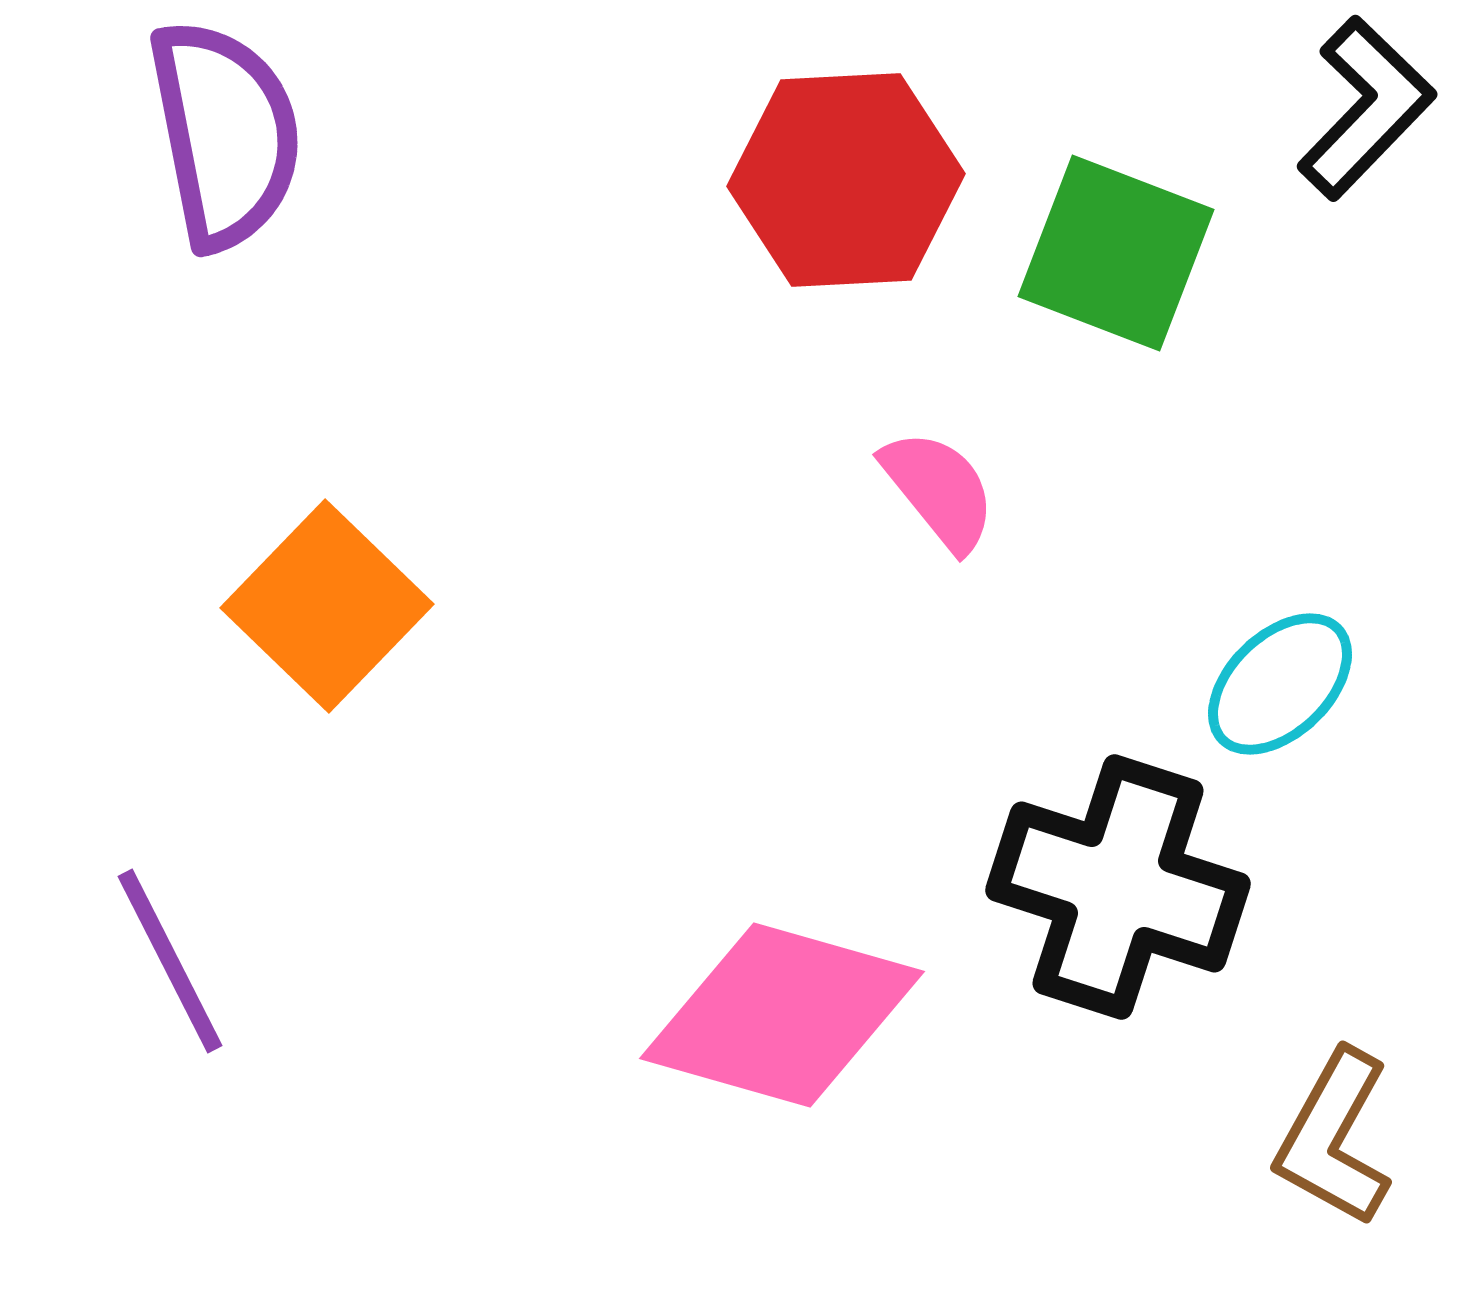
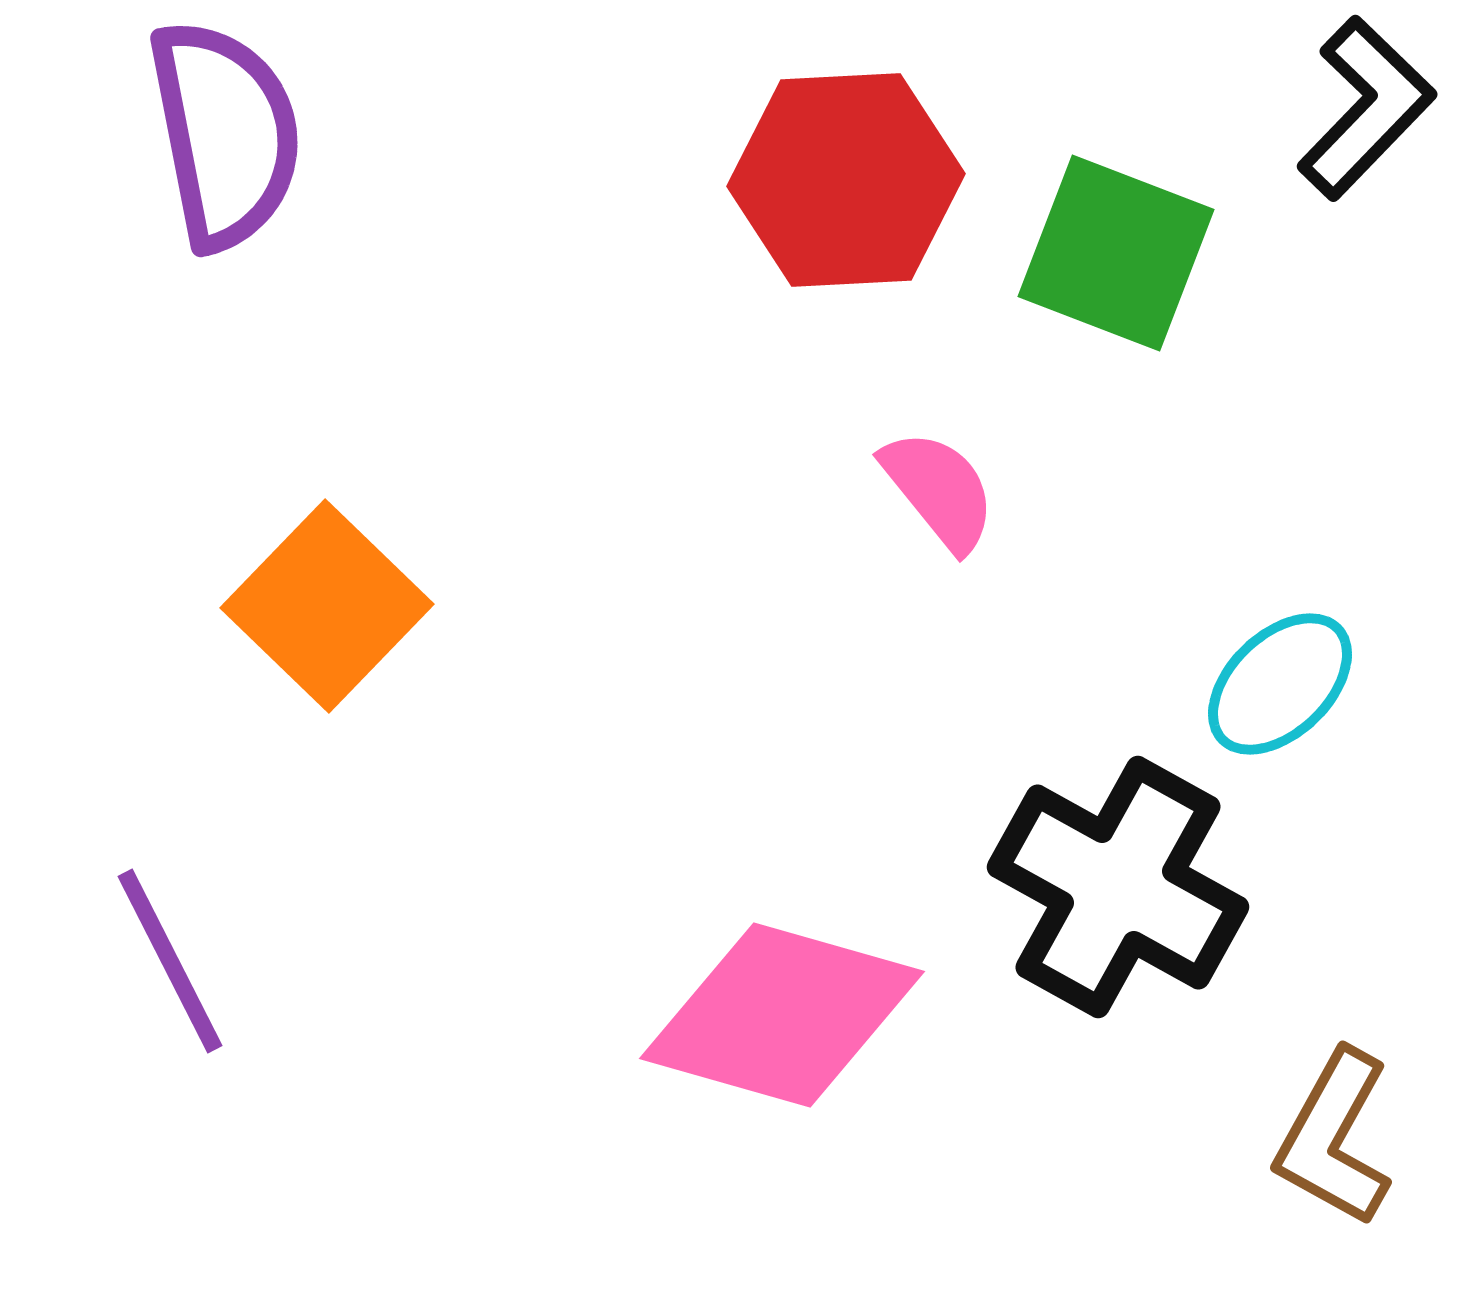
black cross: rotated 11 degrees clockwise
